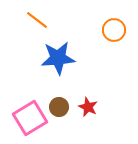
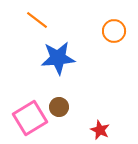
orange circle: moved 1 px down
red star: moved 12 px right, 23 px down
